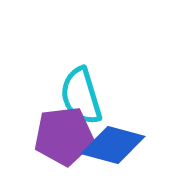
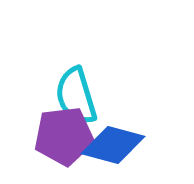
cyan semicircle: moved 5 px left
